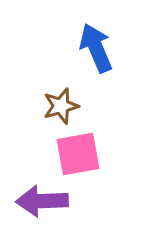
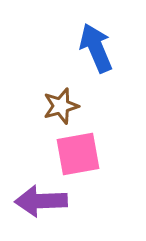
purple arrow: moved 1 px left
